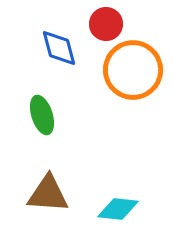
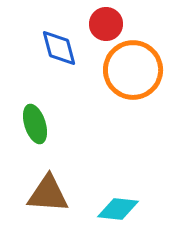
green ellipse: moved 7 px left, 9 px down
